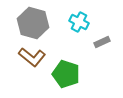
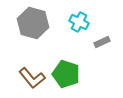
brown L-shape: moved 21 px down; rotated 12 degrees clockwise
